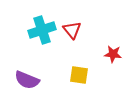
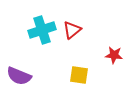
red triangle: rotated 30 degrees clockwise
red star: moved 1 px right, 1 px down
purple semicircle: moved 8 px left, 4 px up
